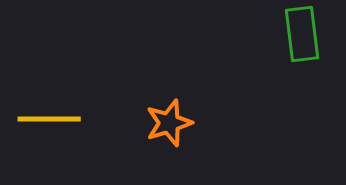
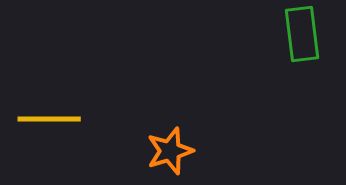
orange star: moved 1 px right, 28 px down
